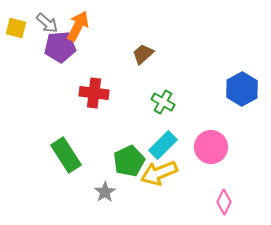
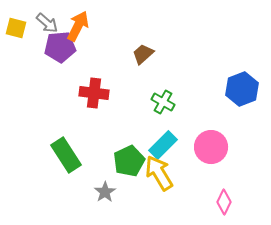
blue hexagon: rotated 8 degrees clockwise
yellow arrow: rotated 81 degrees clockwise
